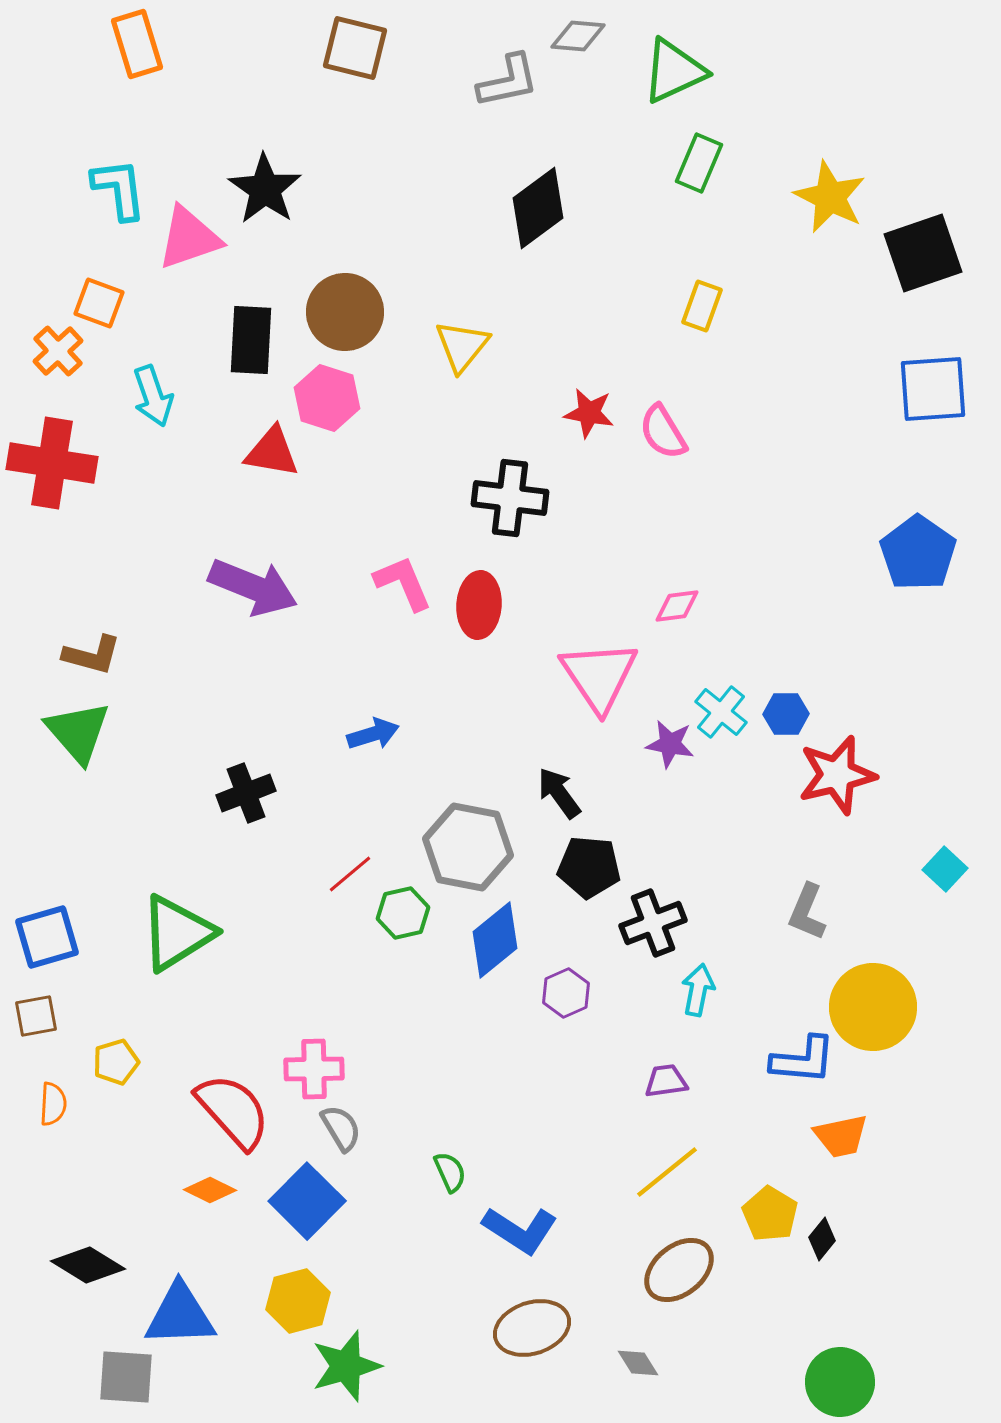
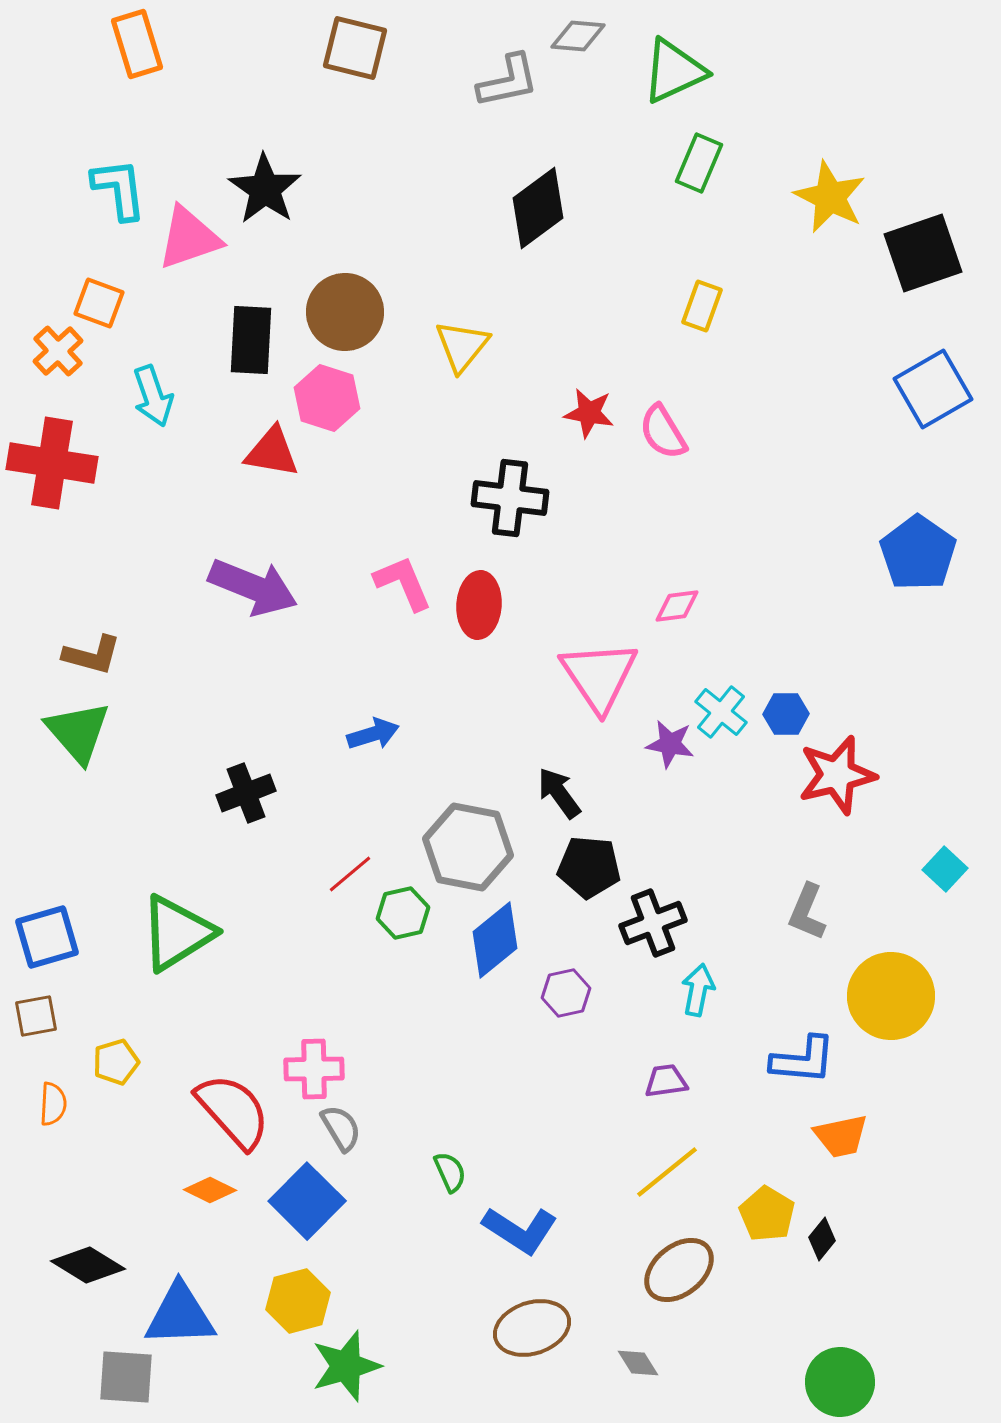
blue square at (933, 389): rotated 26 degrees counterclockwise
purple hexagon at (566, 993): rotated 12 degrees clockwise
yellow circle at (873, 1007): moved 18 px right, 11 px up
yellow pentagon at (770, 1214): moved 3 px left
